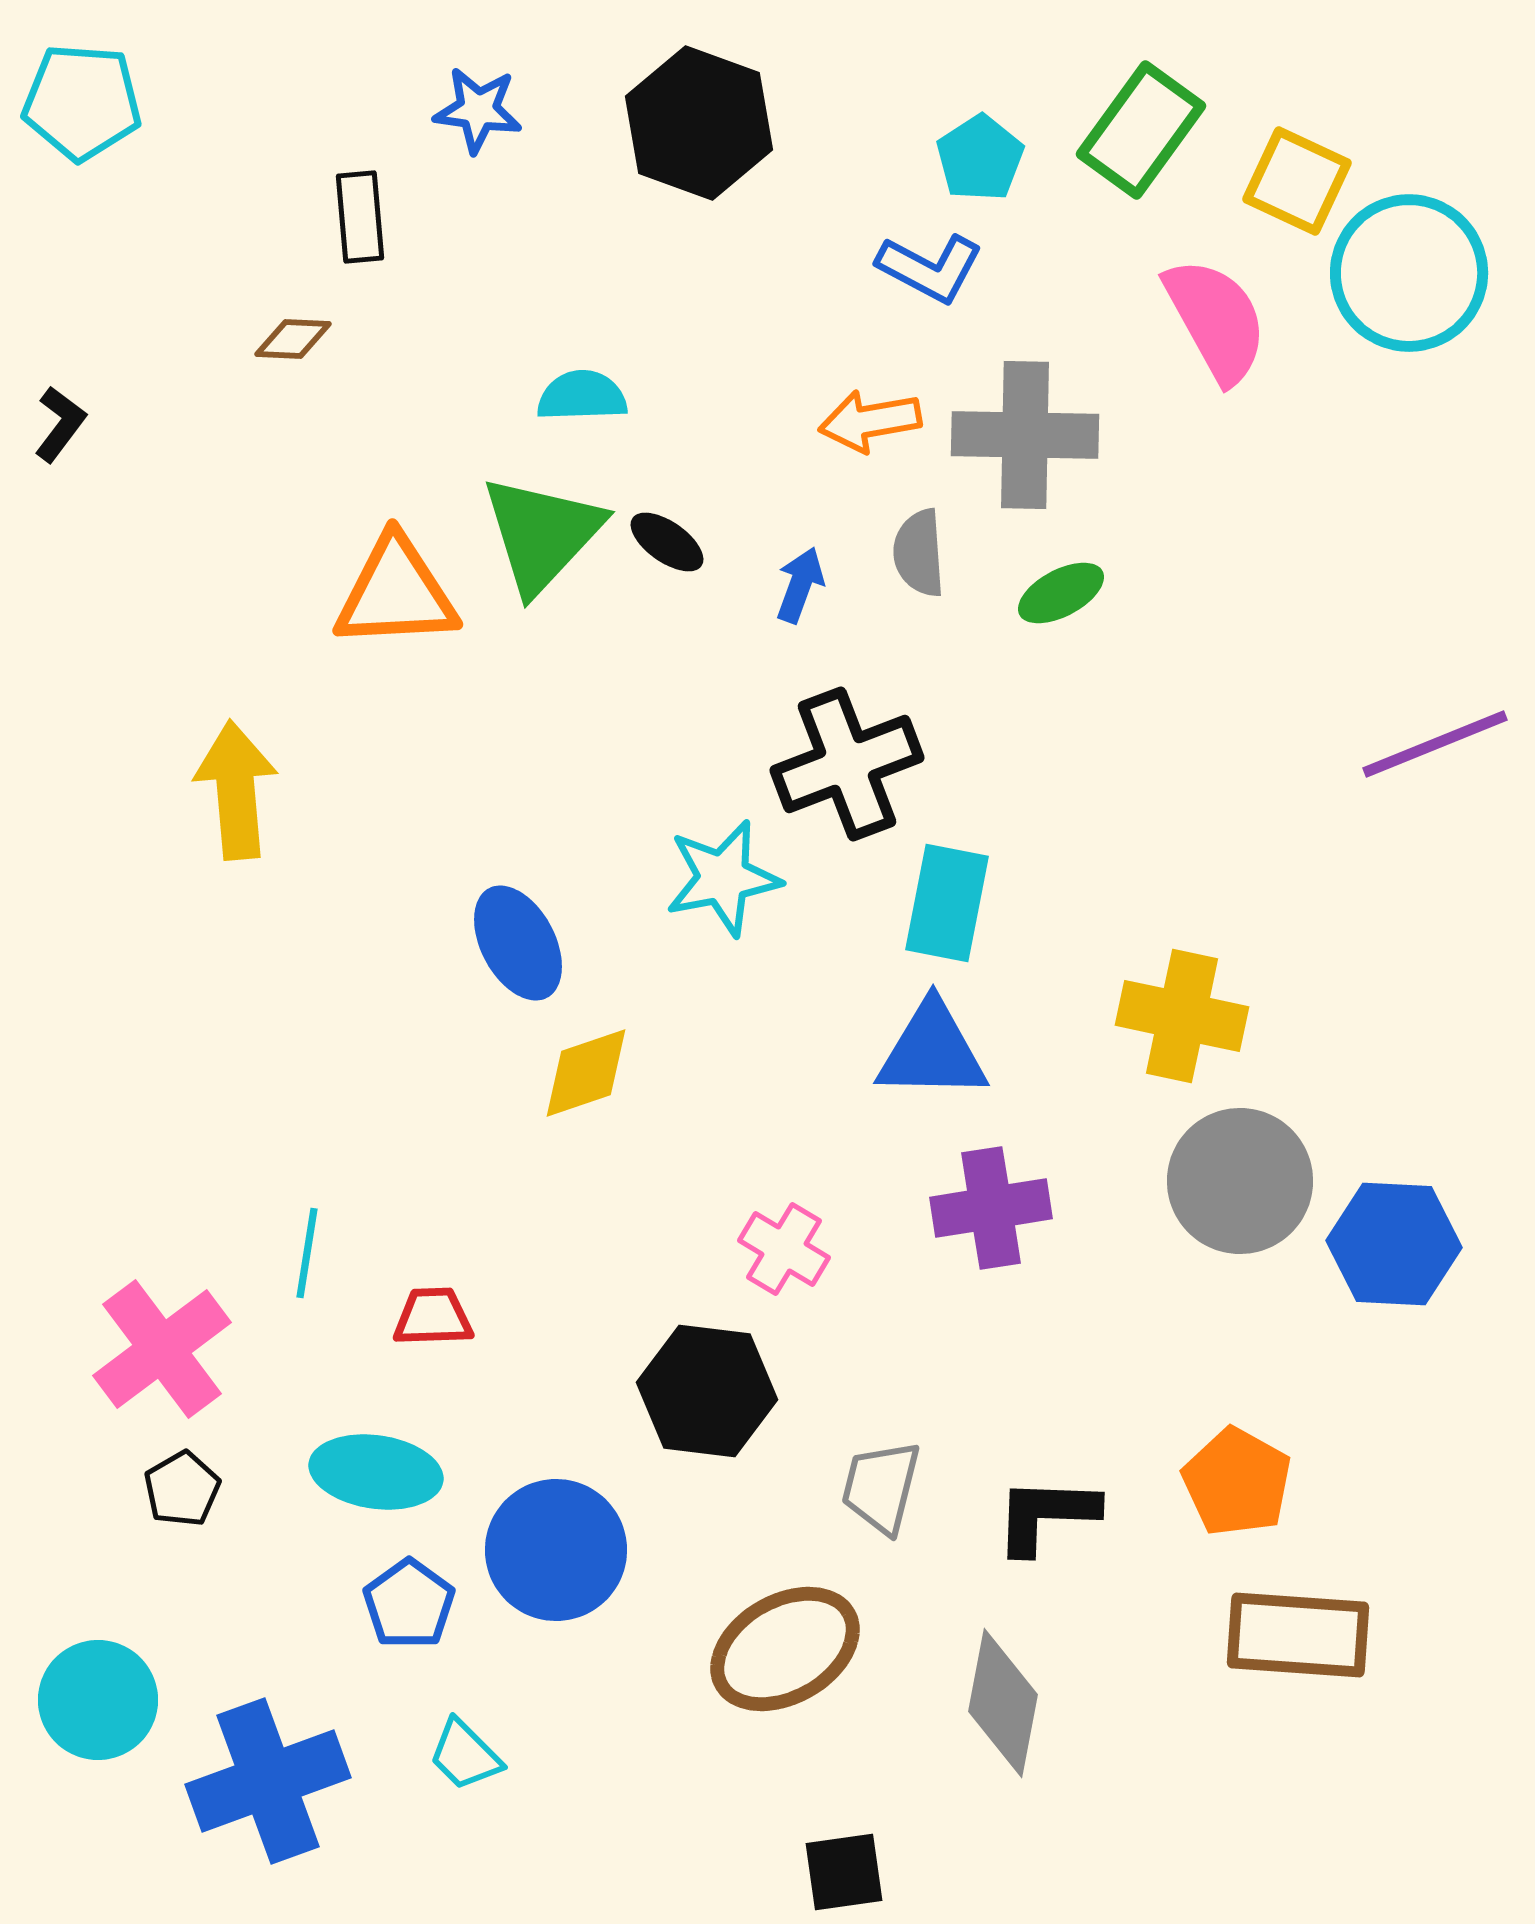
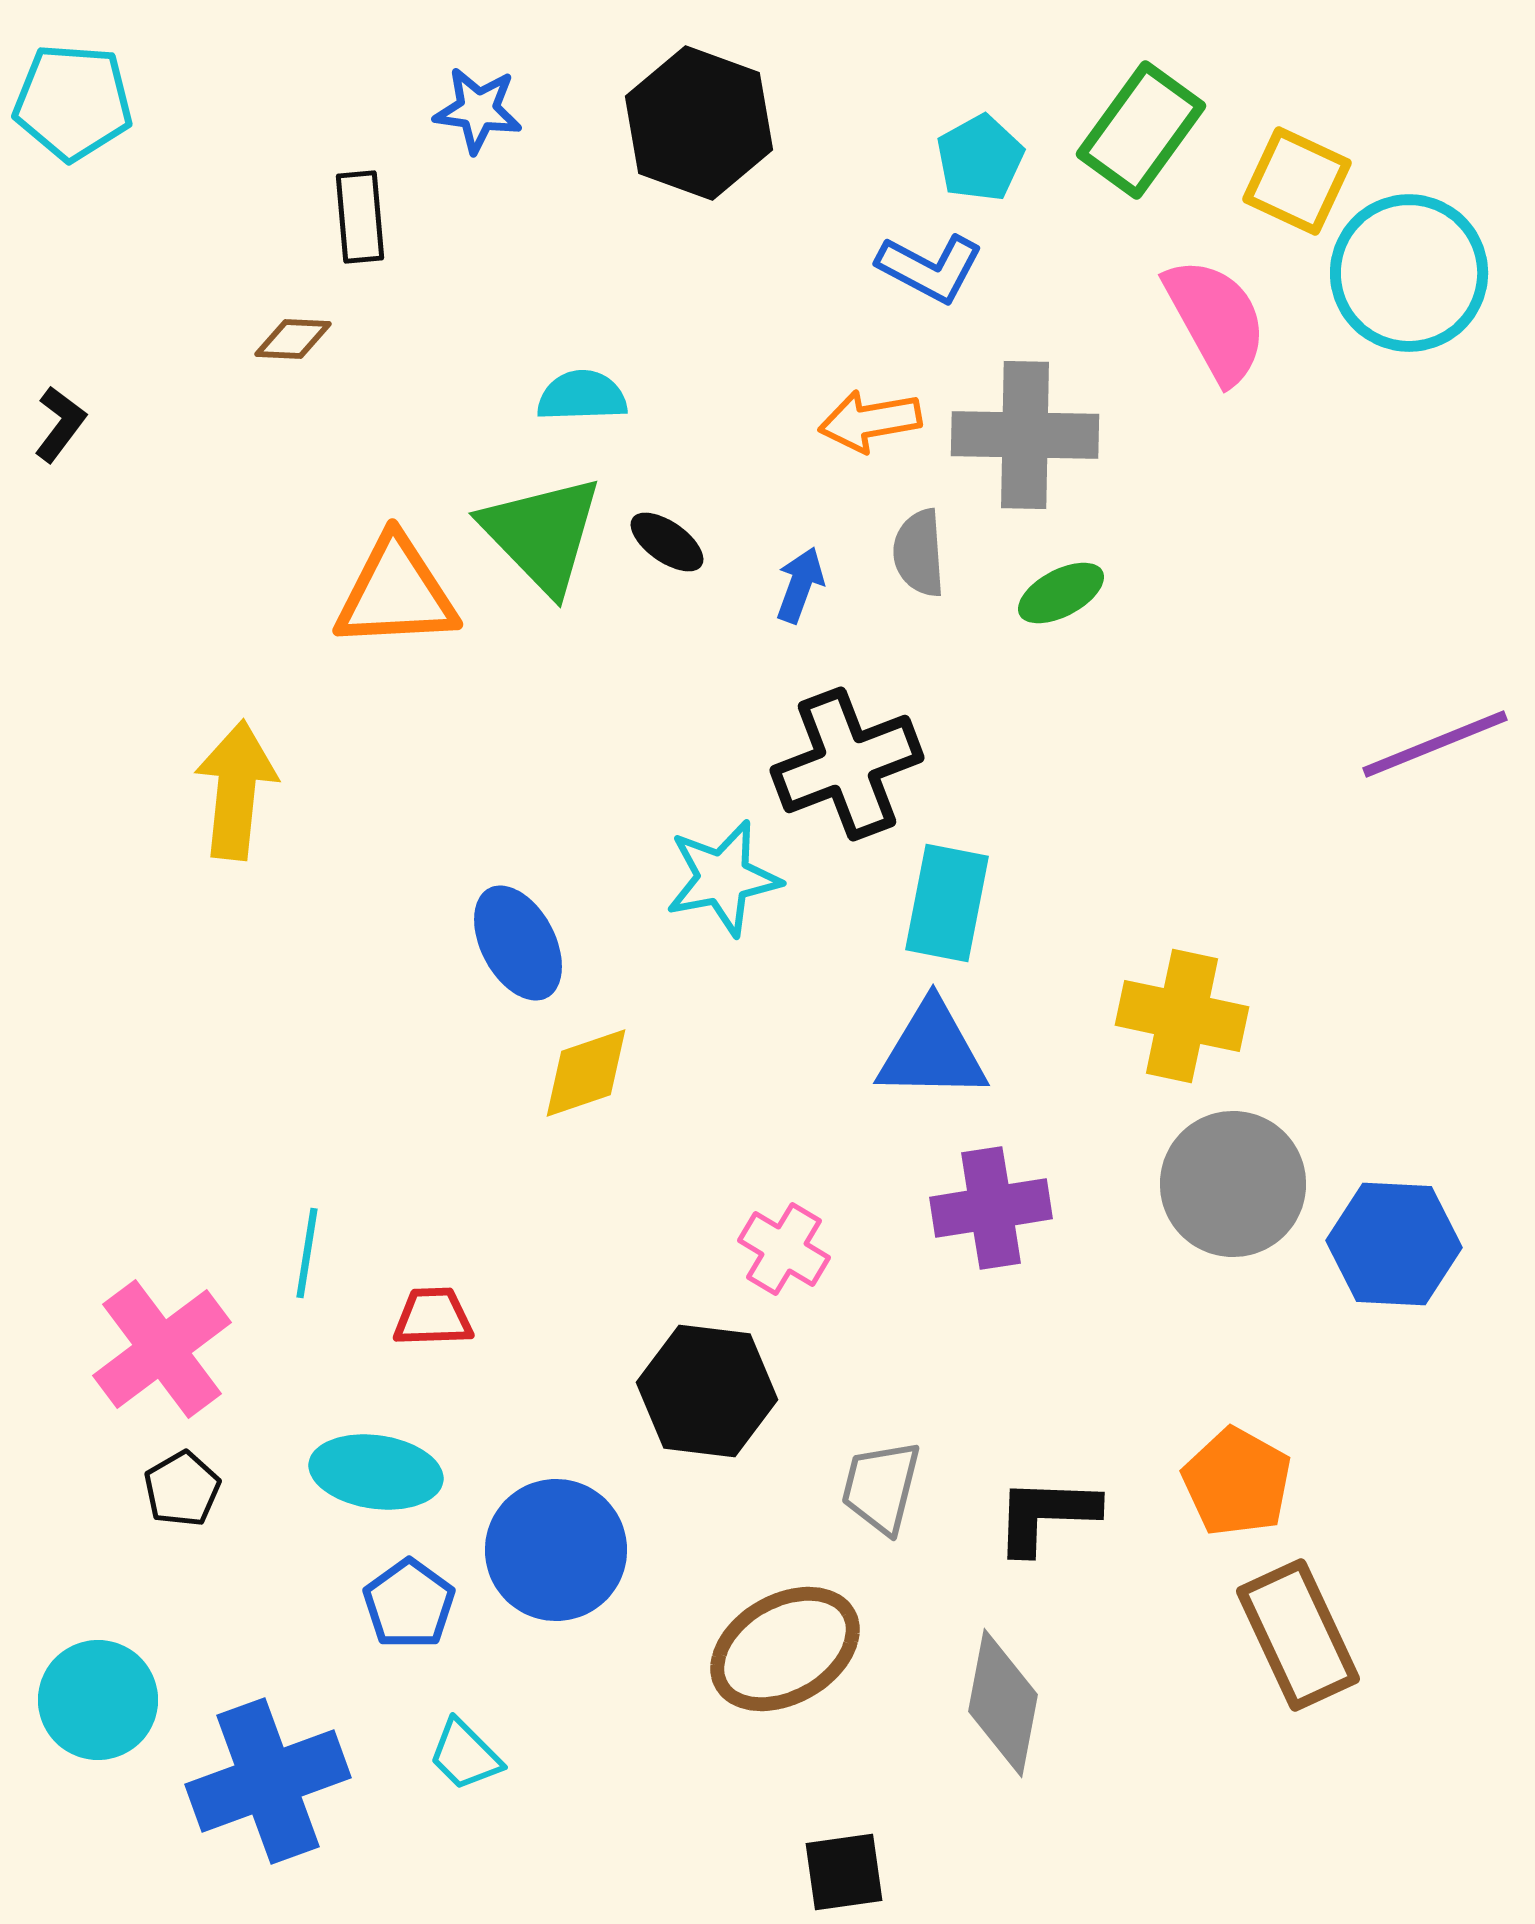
cyan pentagon at (82, 102): moved 9 px left
cyan pentagon at (980, 158): rotated 4 degrees clockwise
green triangle at (542, 534): rotated 27 degrees counterclockwise
yellow arrow at (236, 790): rotated 11 degrees clockwise
gray circle at (1240, 1181): moved 7 px left, 3 px down
brown rectangle at (1298, 1635): rotated 61 degrees clockwise
